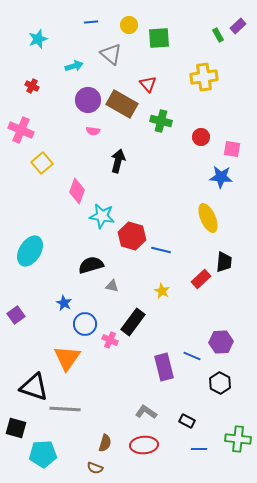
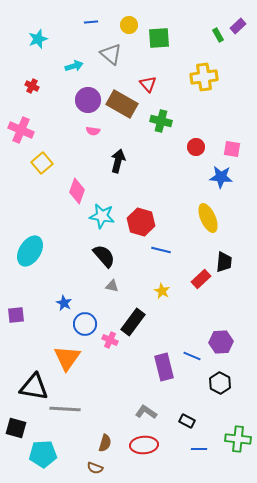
red circle at (201, 137): moved 5 px left, 10 px down
red hexagon at (132, 236): moved 9 px right, 14 px up
black semicircle at (91, 265): moved 13 px right, 9 px up; rotated 65 degrees clockwise
purple square at (16, 315): rotated 30 degrees clockwise
black triangle at (34, 387): rotated 8 degrees counterclockwise
